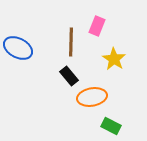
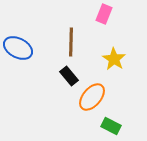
pink rectangle: moved 7 px right, 12 px up
orange ellipse: rotated 40 degrees counterclockwise
